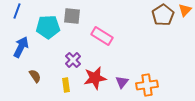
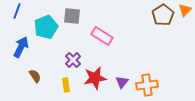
cyan pentagon: moved 2 px left; rotated 20 degrees counterclockwise
